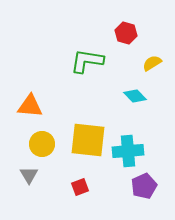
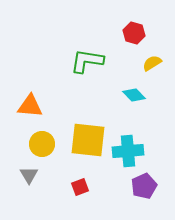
red hexagon: moved 8 px right
cyan diamond: moved 1 px left, 1 px up
